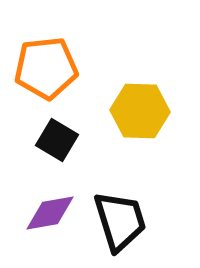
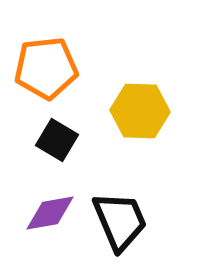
black trapezoid: rotated 6 degrees counterclockwise
